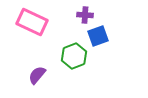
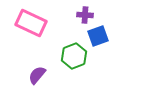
pink rectangle: moved 1 px left, 1 px down
